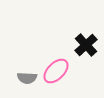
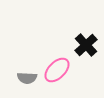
pink ellipse: moved 1 px right, 1 px up
